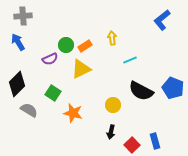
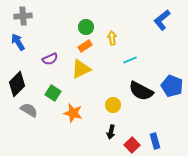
green circle: moved 20 px right, 18 px up
blue pentagon: moved 1 px left, 2 px up
